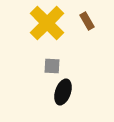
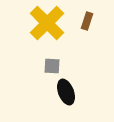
brown rectangle: rotated 48 degrees clockwise
black ellipse: moved 3 px right; rotated 40 degrees counterclockwise
